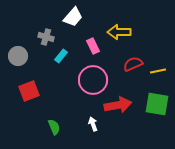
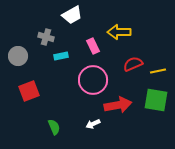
white trapezoid: moved 1 px left, 2 px up; rotated 20 degrees clockwise
cyan rectangle: rotated 40 degrees clockwise
green square: moved 1 px left, 4 px up
white arrow: rotated 96 degrees counterclockwise
